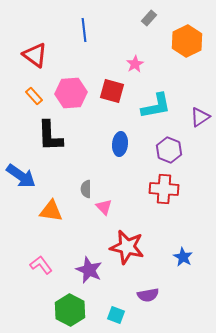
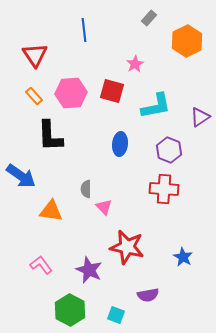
red triangle: rotated 20 degrees clockwise
